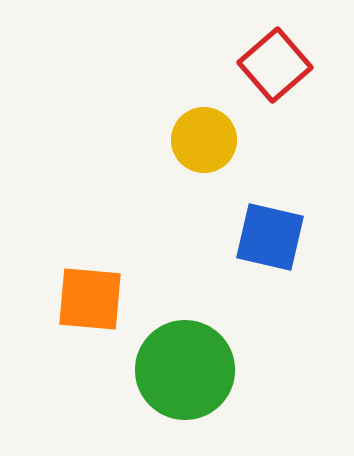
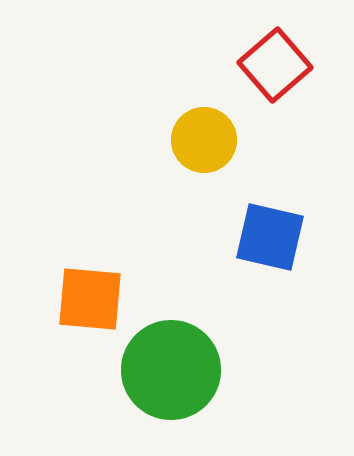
green circle: moved 14 px left
